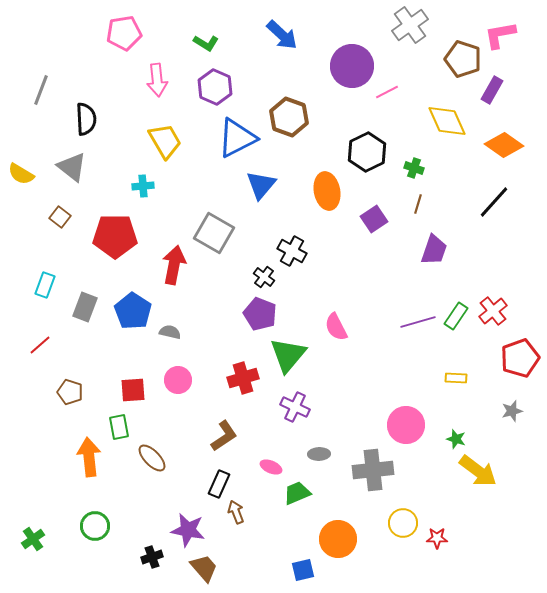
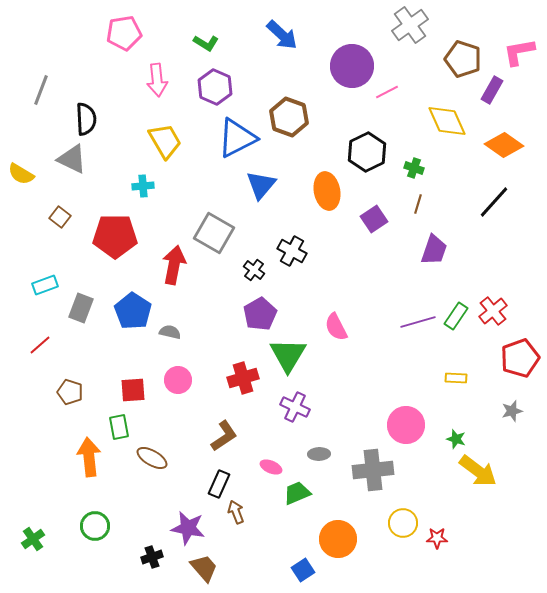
pink L-shape at (500, 35): moved 19 px right, 17 px down
gray triangle at (72, 167): moved 8 px up; rotated 12 degrees counterclockwise
black cross at (264, 277): moved 10 px left, 7 px up
cyan rectangle at (45, 285): rotated 50 degrees clockwise
gray rectangle at (85, 307): moved 4 px left, 1 px down
purple pentagon at (260, 314): rotated 20 degrees clockwise
green triangle at (288, 355): rotated 9 degrees counterclockwise
brown ellipse at (152, 458): rotated 16 degrees counterclockwise
purple star at (188, 530): moved 2 px up
blue square at (303, 570): rotated 20 degrees counterclockwise
